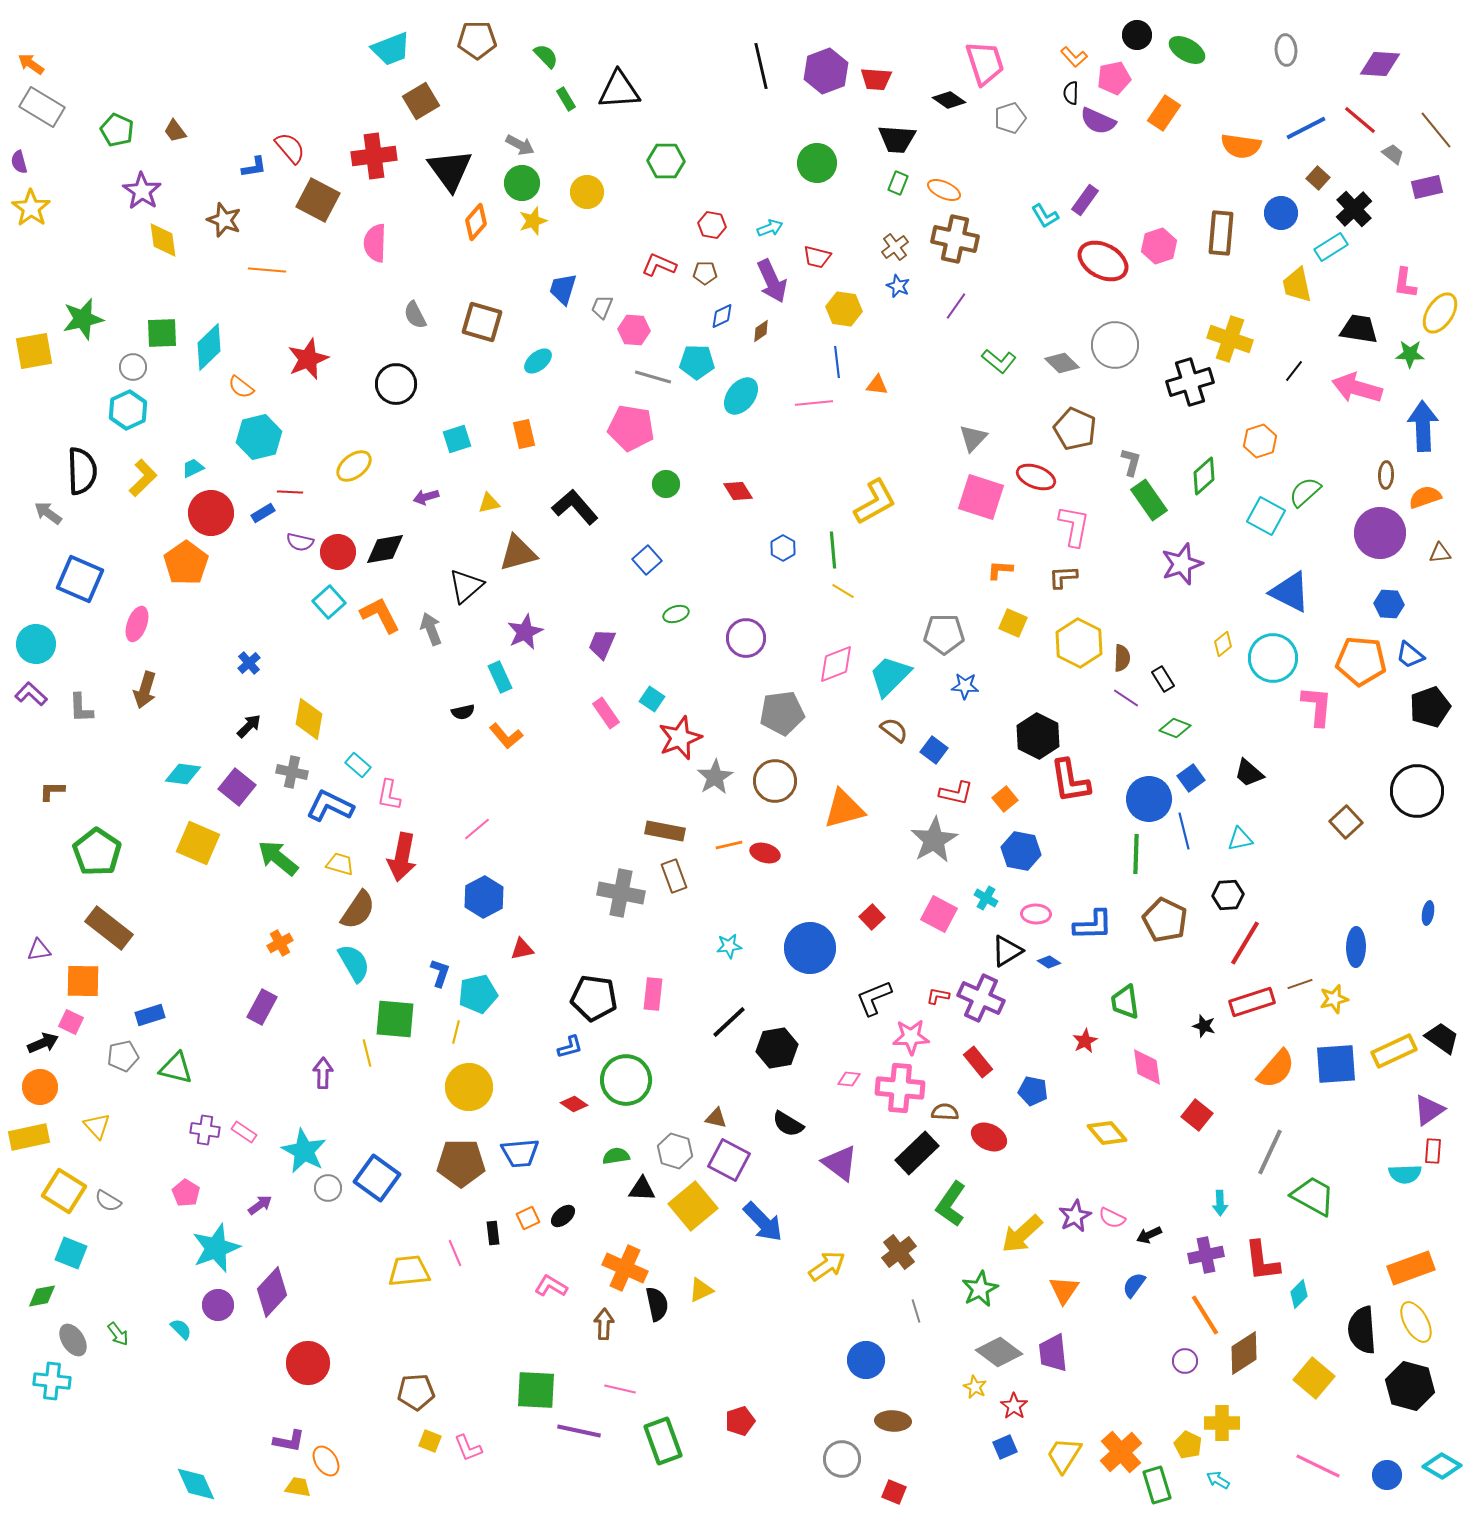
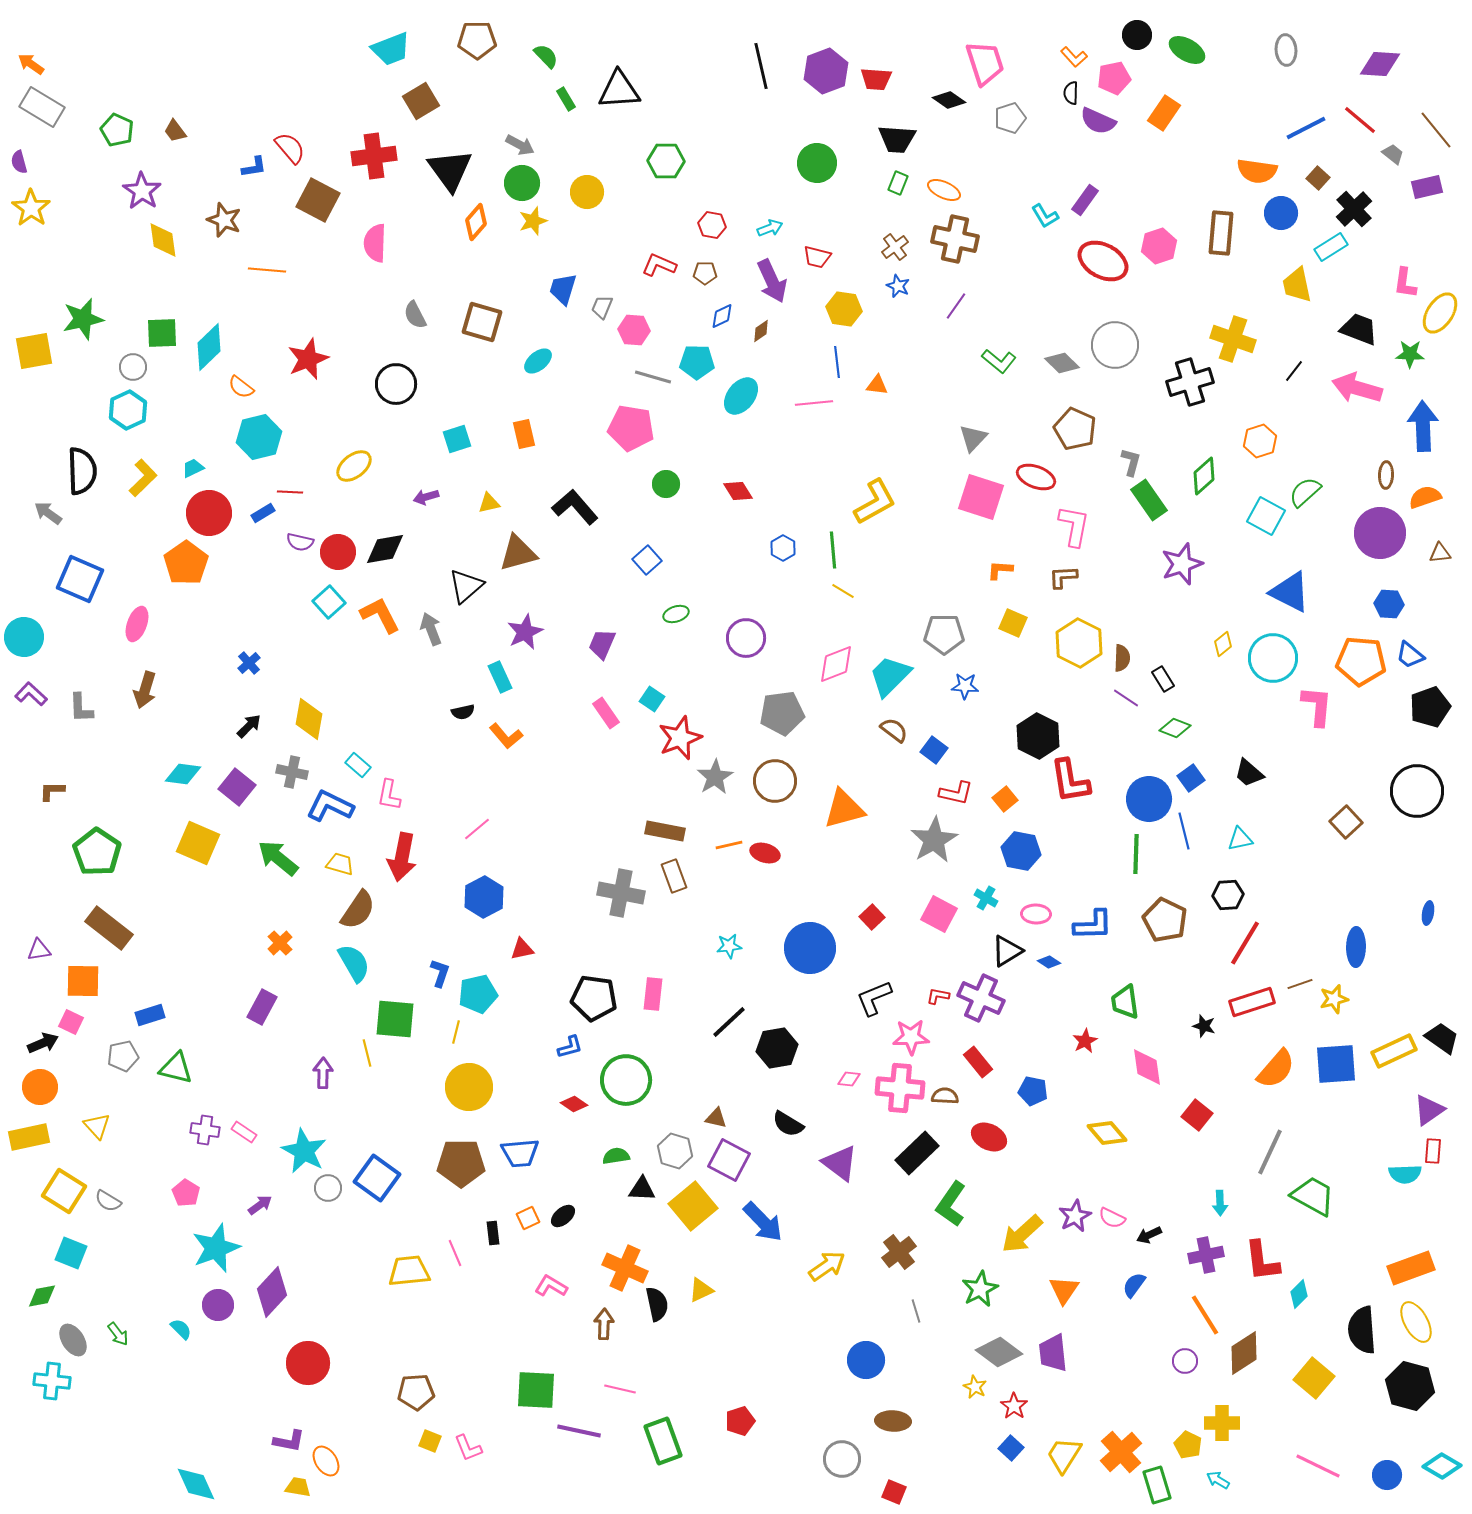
orange semicircle at (1241, 146): moved 16 px right, 25 px down
black trapezoid at (1359, 329): rotated 12 degrees clockwise
yellow cross at (1230, 339): moved 3 px right
red circle at (211, 513): moved 2 px left
cyan circle at (36, 644): moved 12 px left, 7 px up
orange cross at (280, 943): rotated 15 degrees counterclockwise
brown semicircle at (945, 1112): moved 16 px up
blue square at (1005, 1447): moved 6 px right, 1 px down; rotated 25 degrees counterclockwise
